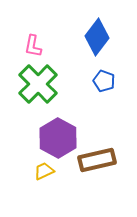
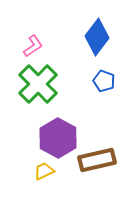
pink L-shape: rotated 135 degrees counterclockwise
